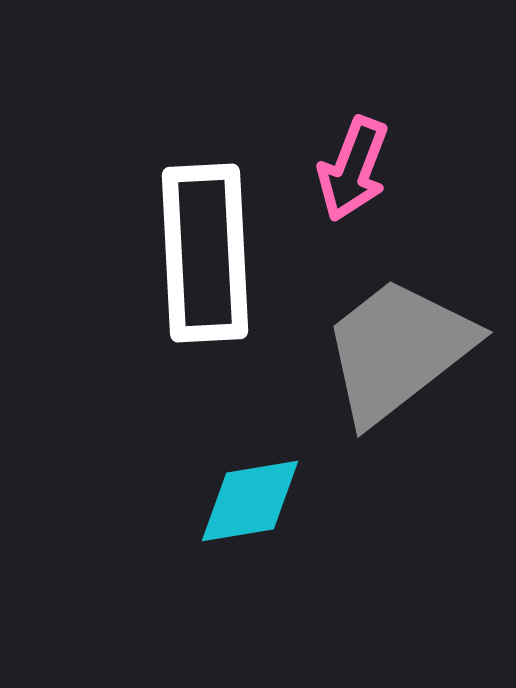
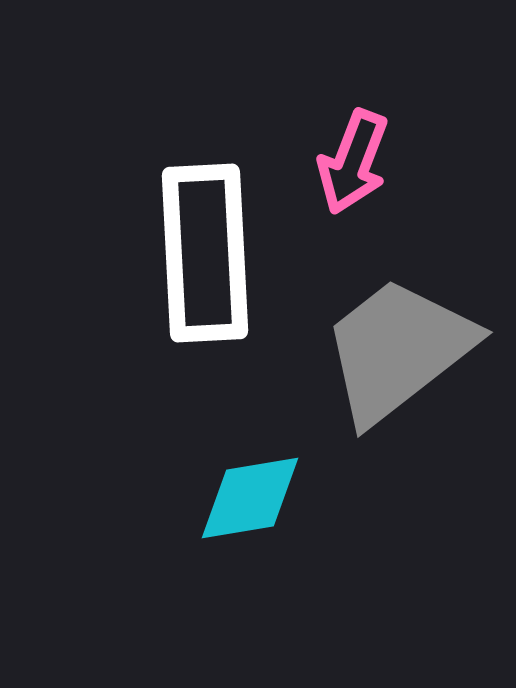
pink arrow: moved 7 px up
cyan diamond: moved 3 px up
